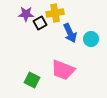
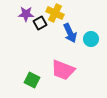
yellow cross: rotated 36 degrees clockwise
